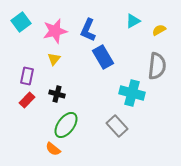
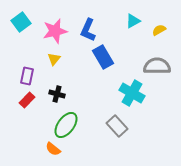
gray semicircle: rotated 96 degrees counterclockwise
cyan cross: rotated 15 degrees clockwise
